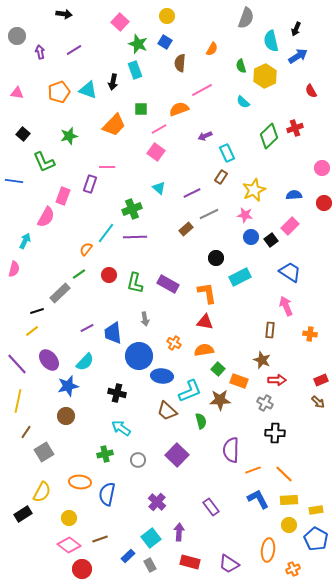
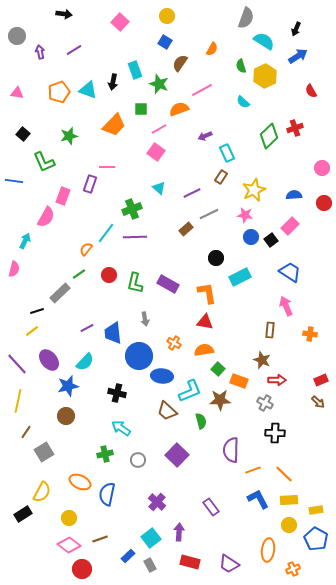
cyan semicircle at (271, 41): moved 7 px left; rotated 135 degrees clockwise
green star at (138, 44): moved 21 px right, 40 px down
brown semicircle at (180, 63): rotated 30 degrees clockwise
orange ellipse at (80, 482): rotated 20 degrees clockwise
